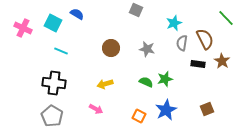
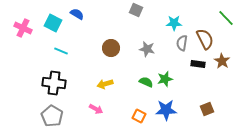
cyan star: rotated 21 degrees clockwise
blue star: rotated 25 degrees clockwise
